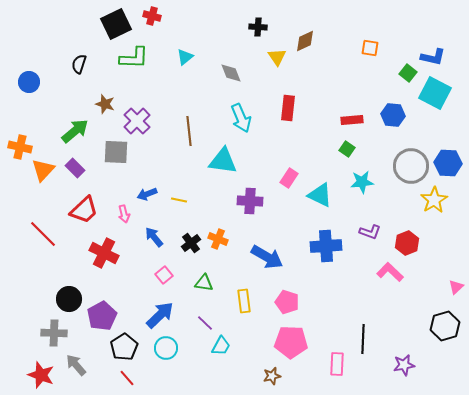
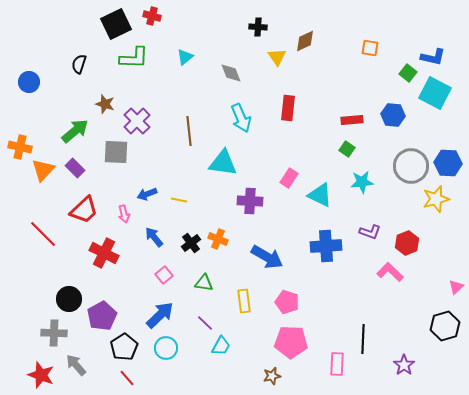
cyan triangle at (223, 161): moved 2 px down
yellow star at (434, 200): moved 2 px right, 1 px up; rotated 16 degrees clockwise
purple star at (404, 365): rotated 25 degrees counterclockwise
